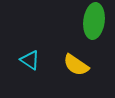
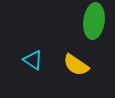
cyan triangle: moved 3 px right
